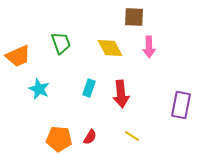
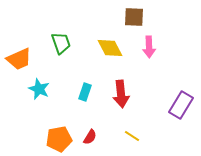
orange trapezoid: moved 1 px right, 3 px down
cyan rectangle: moved 4 px left, 4 px down
purple rectangle: rotated 20 degrees clockwise
orange pentagon: rotated 15 degrees counterclockwise
